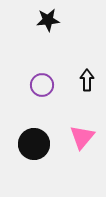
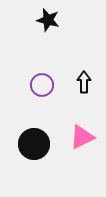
black star: rotated 20 degrees clockwise
black arrow: moved 3 px left, 2 px down
pink triangle: rotated 24 degrees clockwise
